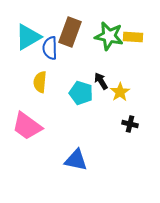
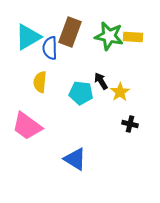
cyan pentagon: rotated 10 degrees counterclockwise
blue triangle: moved 1 px left, 1 px up; rotated 20 degrees clockwise
